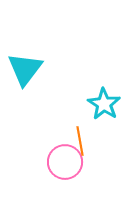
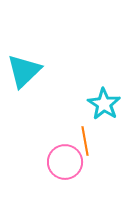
cyan triangle: moved 1 px left, 2 px down; rotated 9 degrees clockwise
orange line: moved 5 px right
